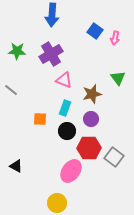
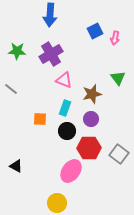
blue arrow: moved 2 px left
blue square: rotated 28 degrees clockwise
gray line: moved 1 px up
gray square: moved 5 px right, 3 px up
